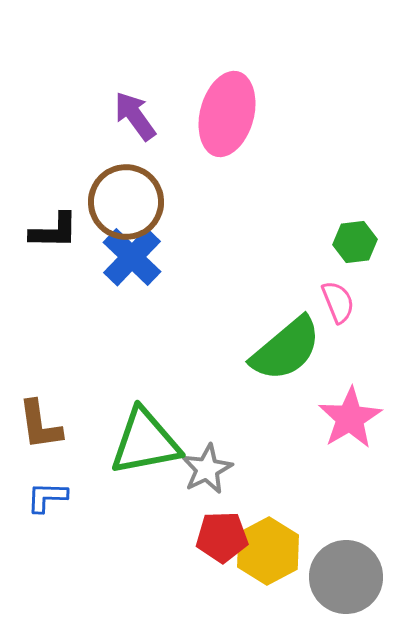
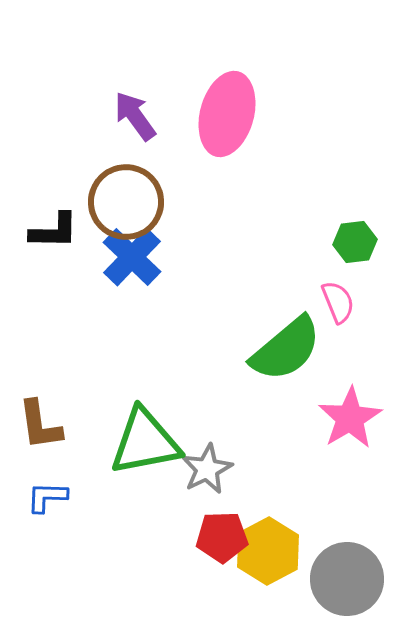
gray circle: moved 1 px right, 2 px down
